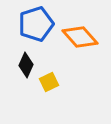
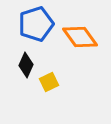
orange diamond: rotated 6 degrees clockwise
